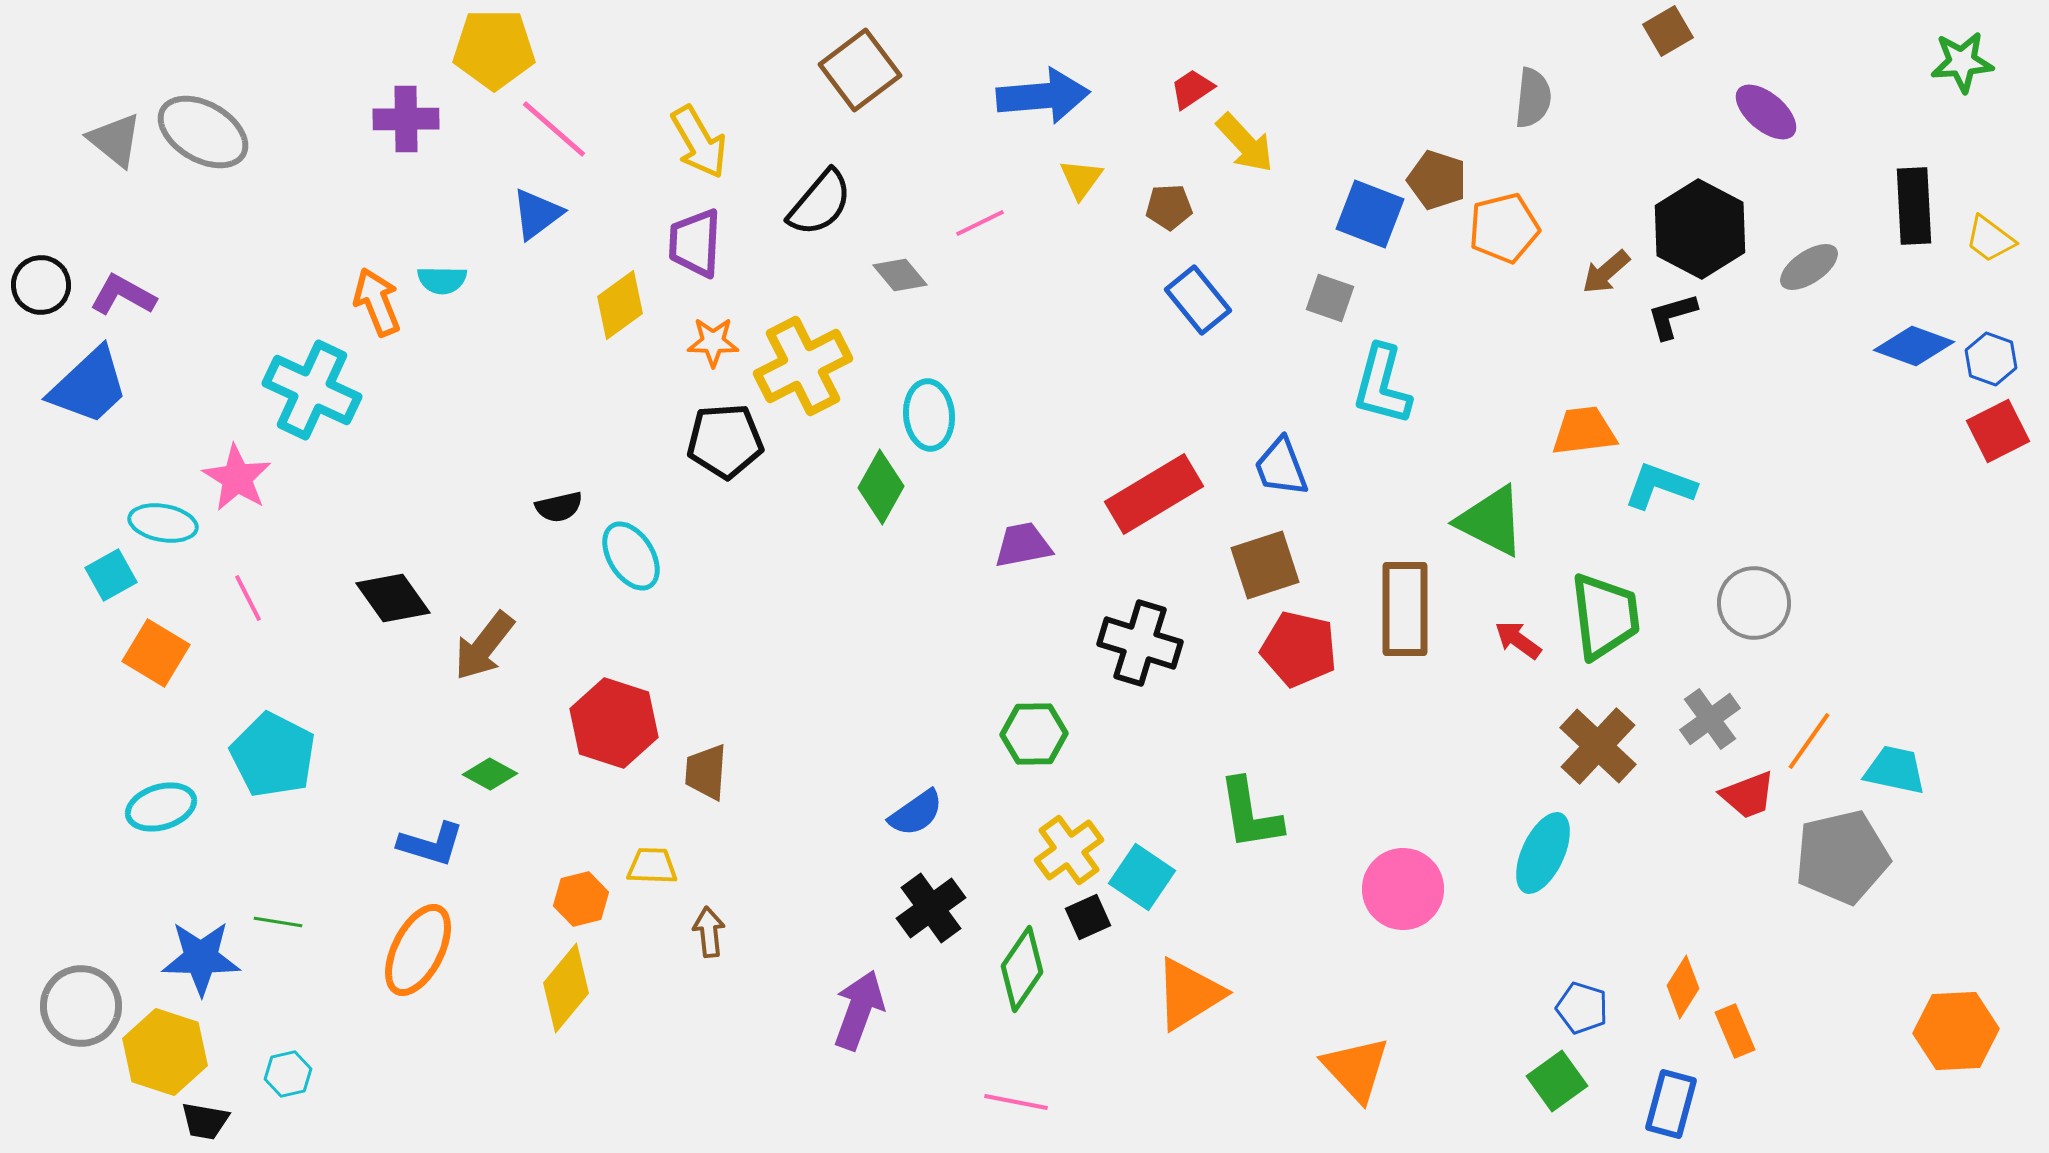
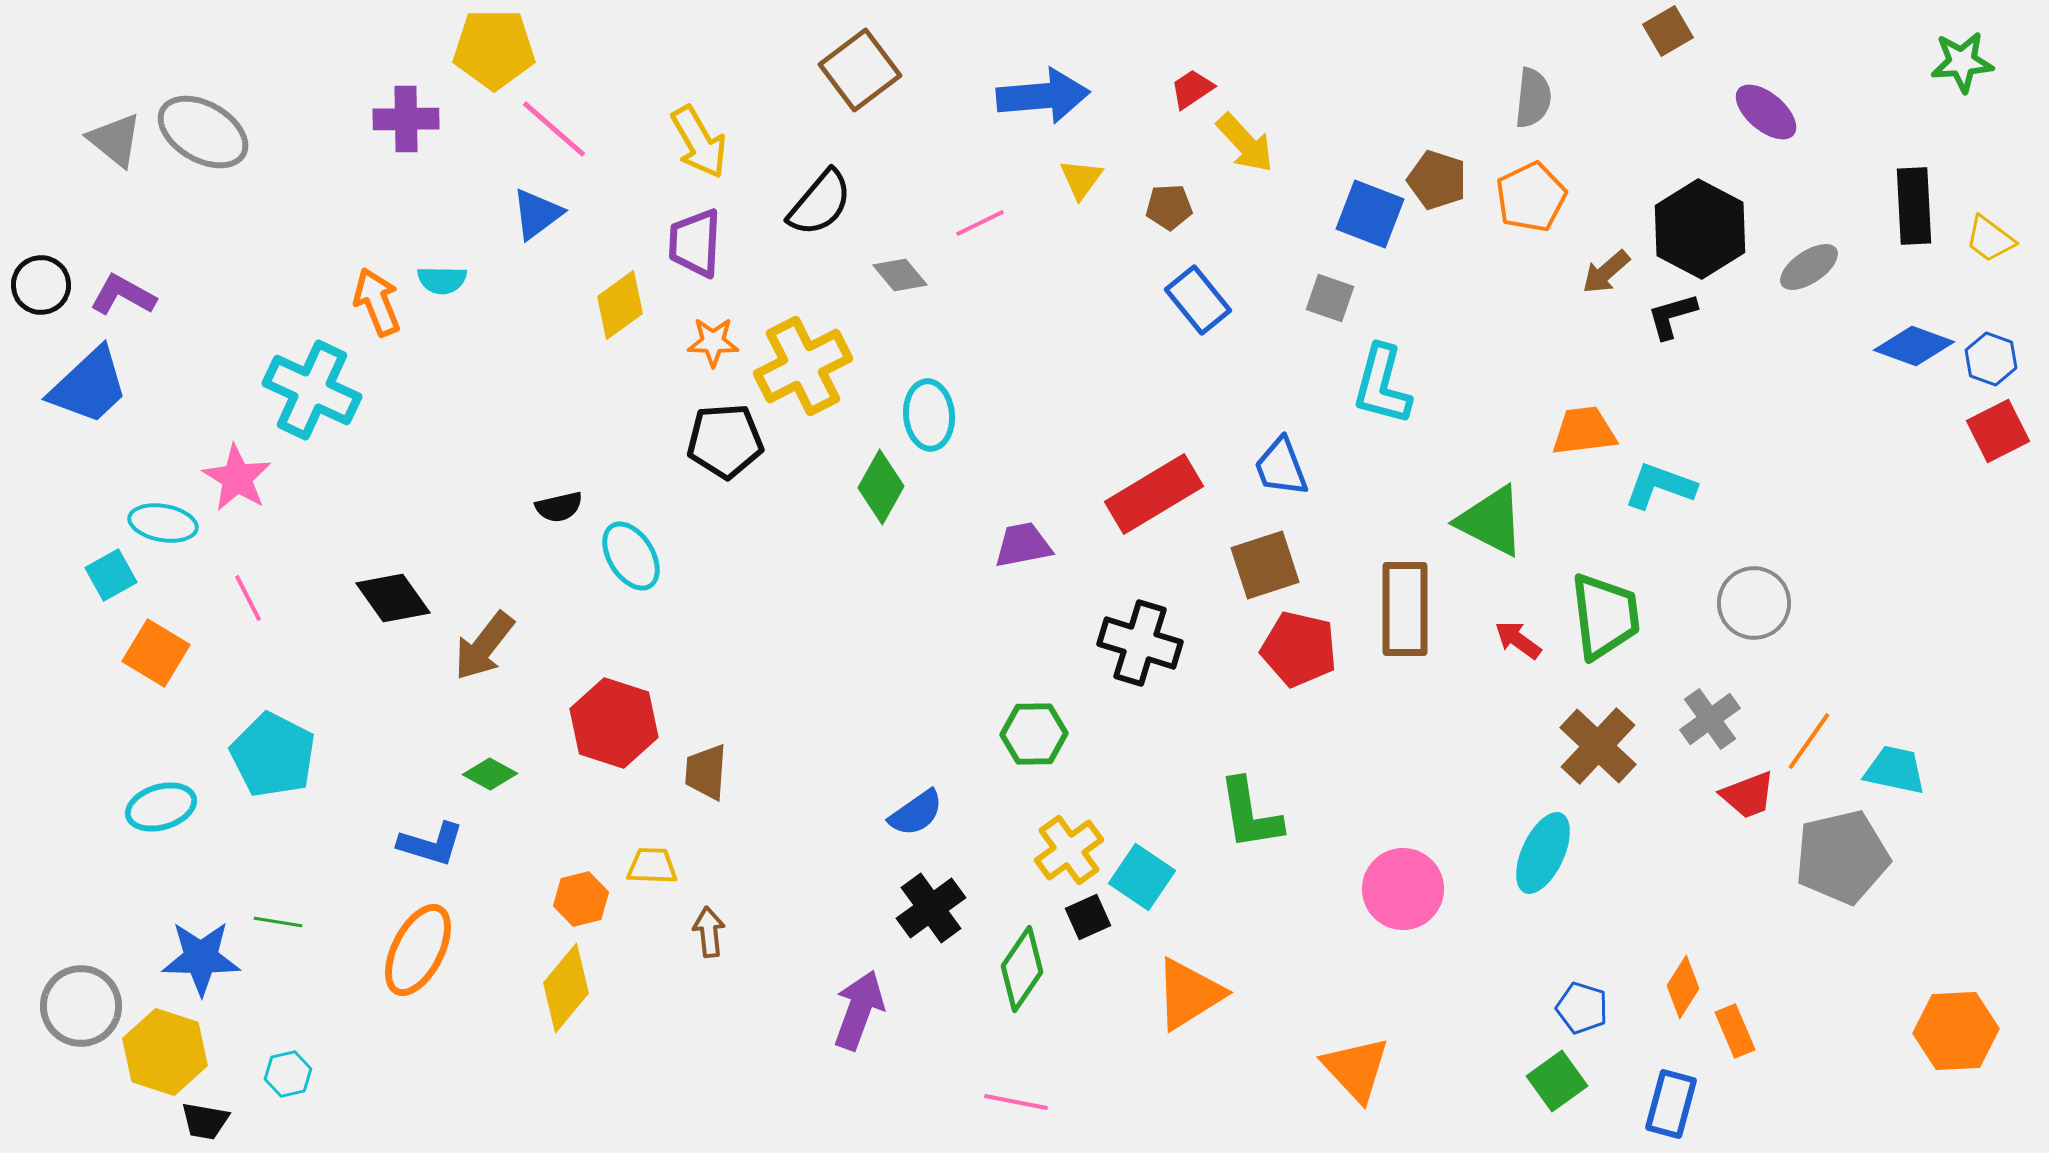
orange pentagon at (1504, 228): moved 27 px right, 31 px up; rotated 12 degrees counterclockwise
